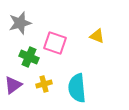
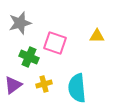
yellow triangle: rotated 21 degrees counterclockwise
